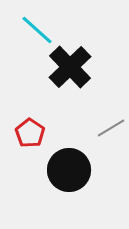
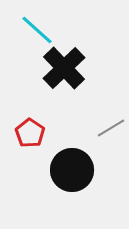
black cross: moved 6 px left, 1 px down
black circle: moved 3 px right
